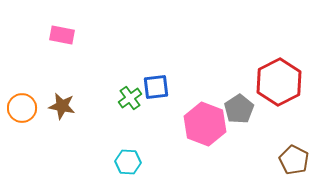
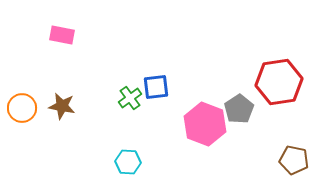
red hexagon: rotated 18 degrees clockwise
brown pentagon: rotated 16 degrees counterclockwise
